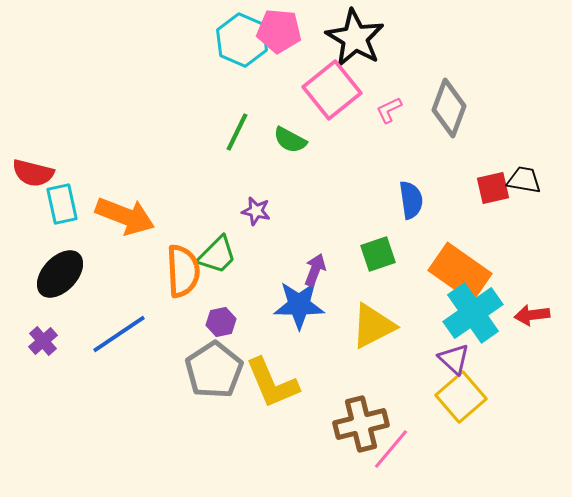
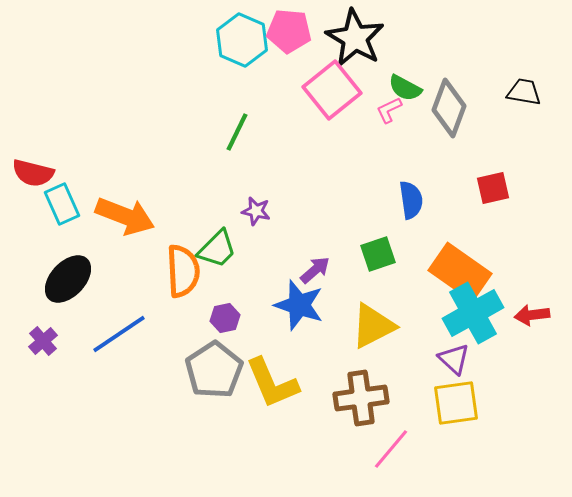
pink pentagon: moved 10 px right
green semicircle: moved 115 px right, 52 px up
black trapezoid: moved 88 px up
cyan rectangle: rotated 12 degrees counterclockwise
green trapezoid: moved 6 px up
purple arrow: rotated 28 degrees clockwise
black ellipse: moved 8 px right, 5 px down
blue star: rotated 18 degrees clockwise
cyan cross: rotated 6 degrees clockwise
purple hexagon: moved 4 px right, 4 px up
yellow square: moved 5 px left, 6 px down; rotated 33 degrees clockwise
brown cross: moved 26 px up; rotated 6 degrees clockwise
